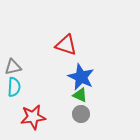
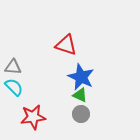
gray triangle: rotated 18 degrees clockwise
cyan semicircle: rotated 48 degrees counterclockwise
